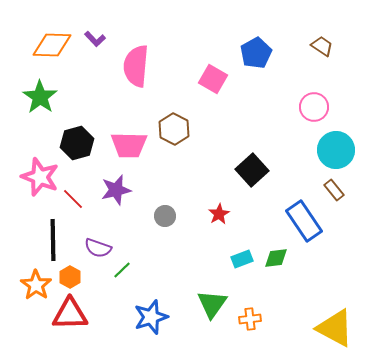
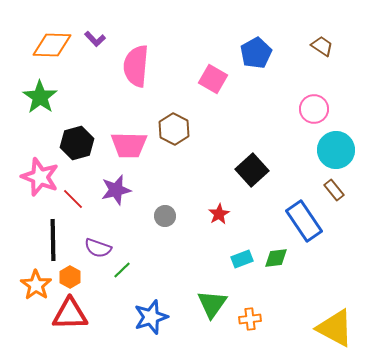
pink circle: moved 2 px down
